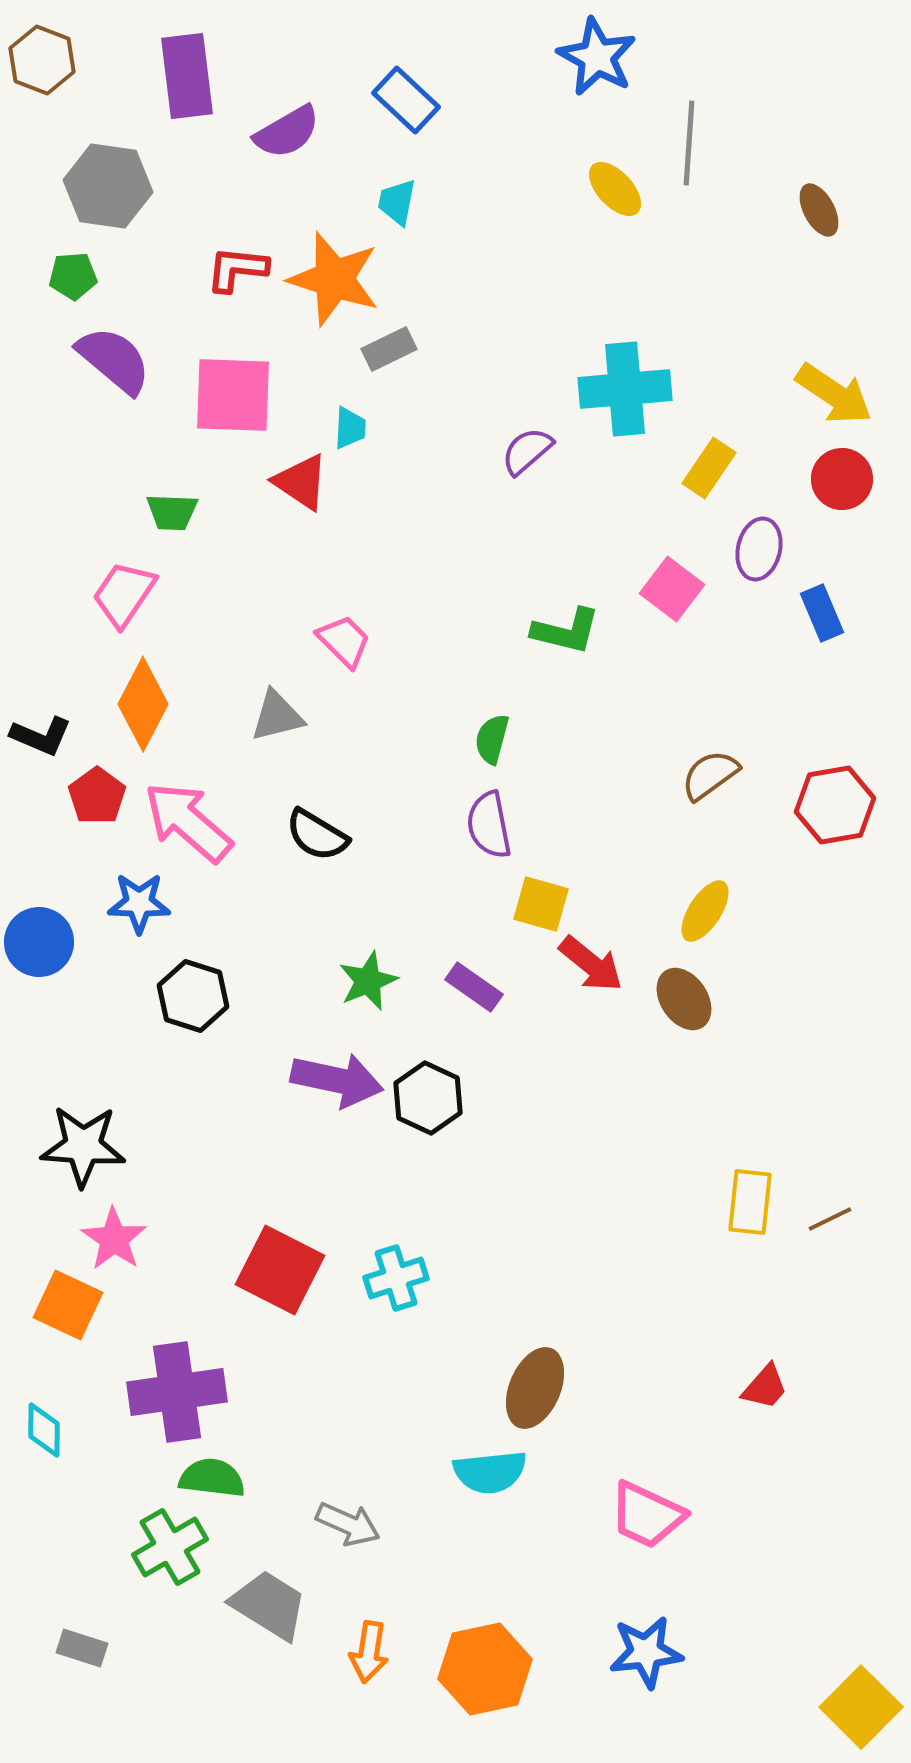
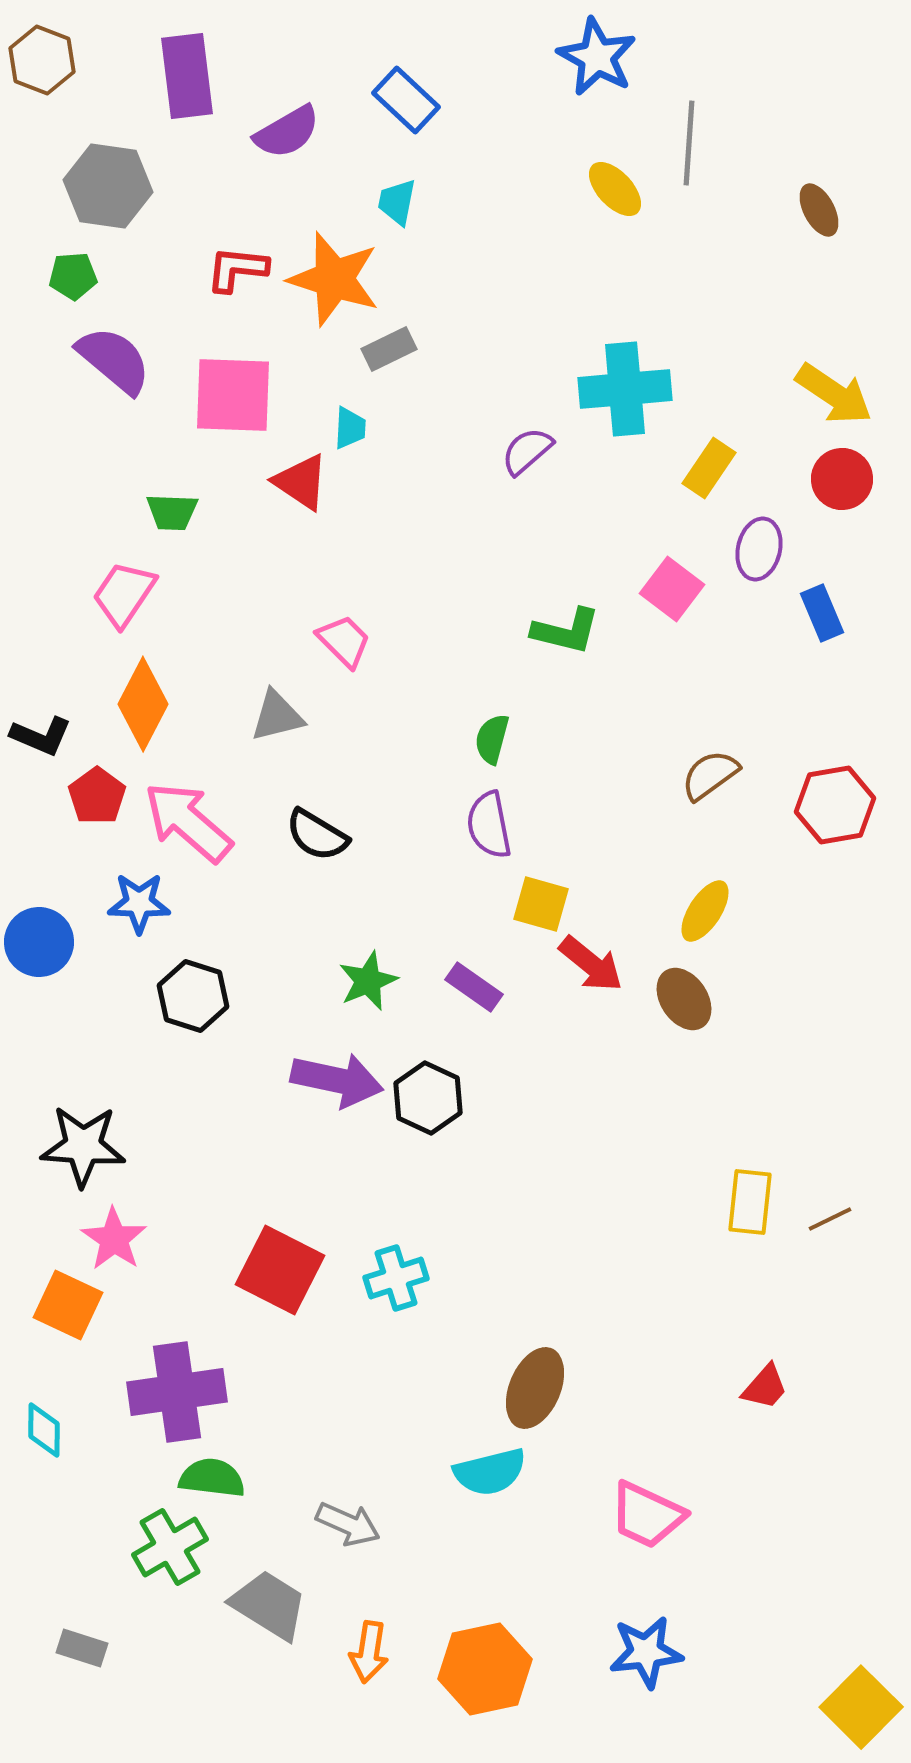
cyan semicircle at (490, 1472): rotated 8 degrees counterclockwise
